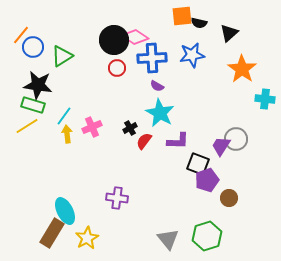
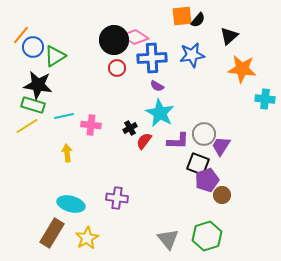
black semicircle: moved 1 px left, 3 px up; rotated 63 degrees counterclockwise
black triangle: moved 3 px down
green triangle: moved 7 px left
orange star: rotated 28 degrees counterclockwise
cyan line: rotated 42 degrees clockwise
pink cross: moved 1 px left, 2 px up; rotated 30 degrees clockwise
yellow arrow: moved 19 px down
gray circle: moved 32 px left, 5 px up
brown circle: moved 7 px left, 3 px up
cyan ellipse: moved 6 px right, 7 px up; rotated 48 degrees counterclockwise
